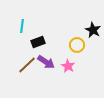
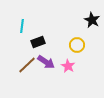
black star: moved 1 px left, 10 px up
